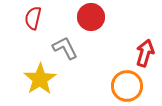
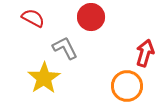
red semicircle: rotated 105 degrees clockwise
yellow star: moved 4 px right, 1 px up
